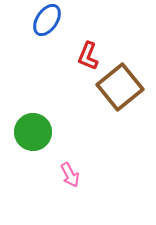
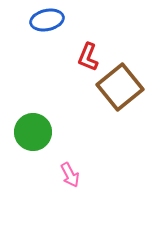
blue ellipse: rotated 44 degrees clockwise
red L-shape: moved 1 px down
